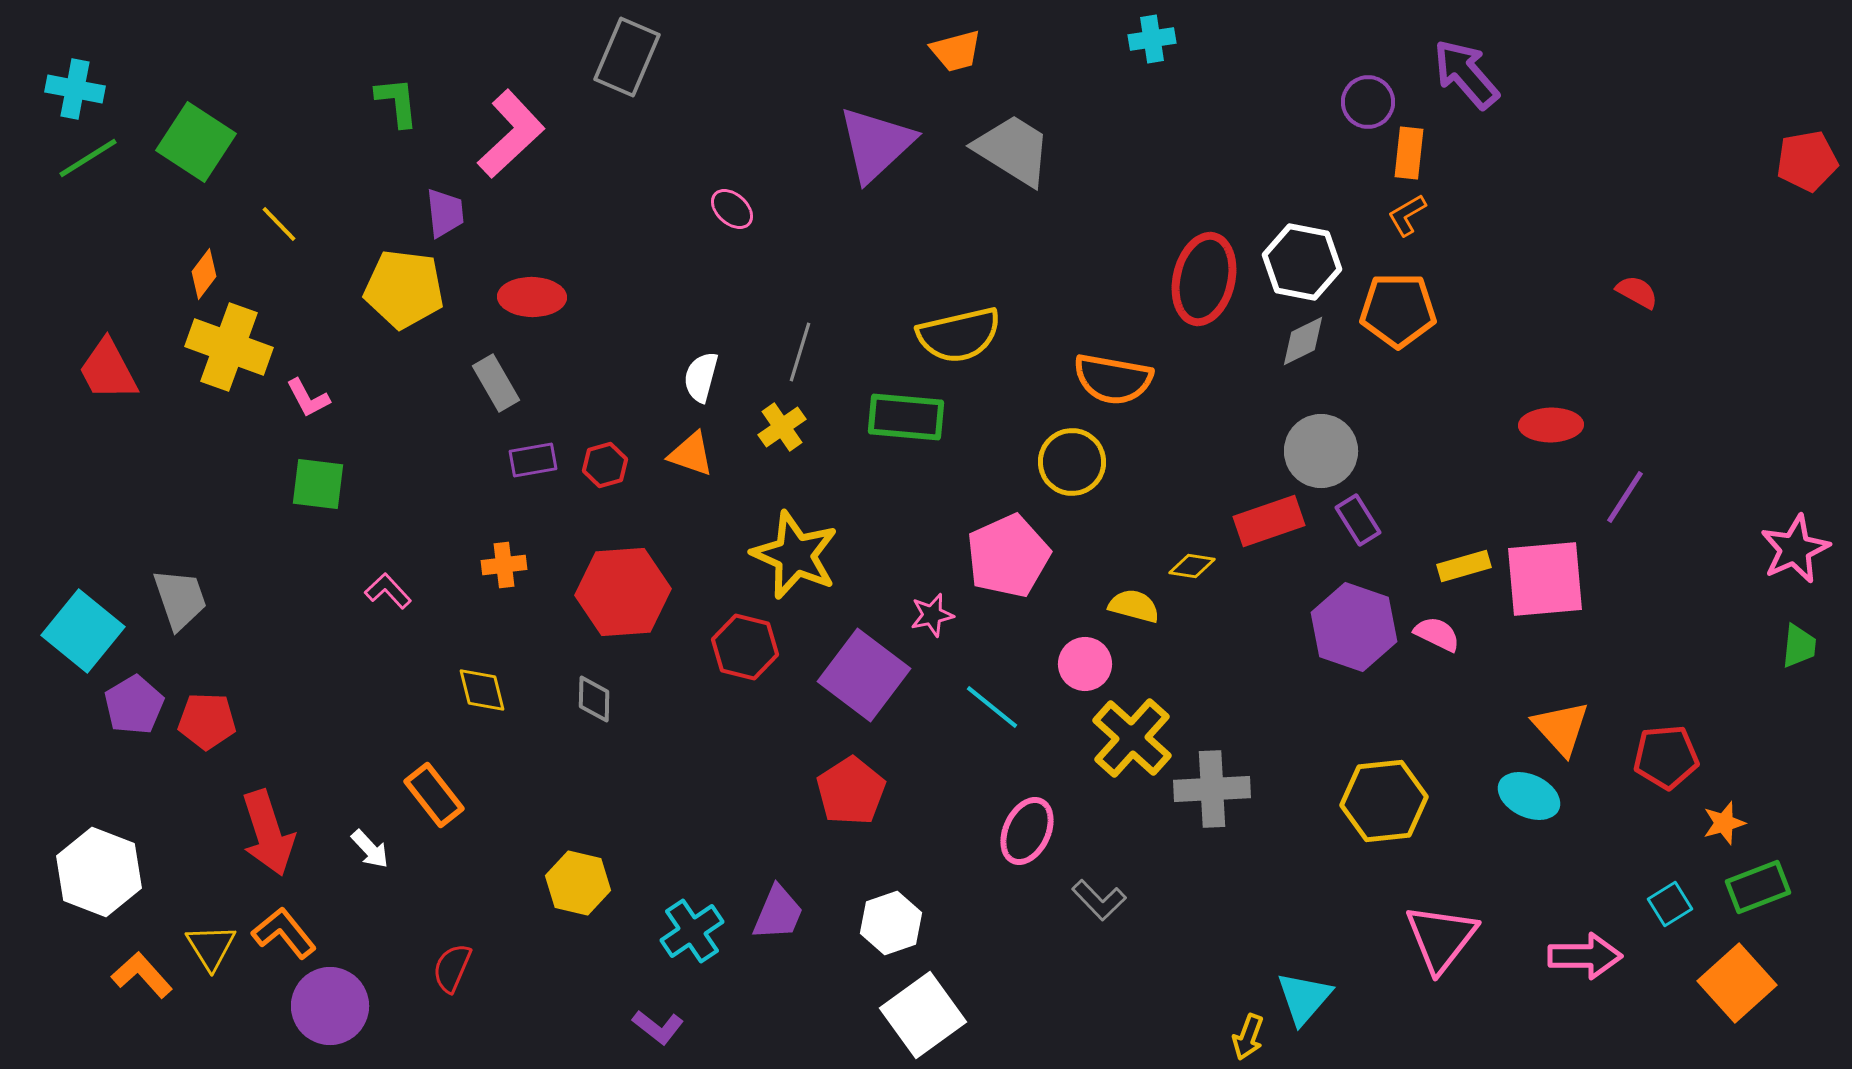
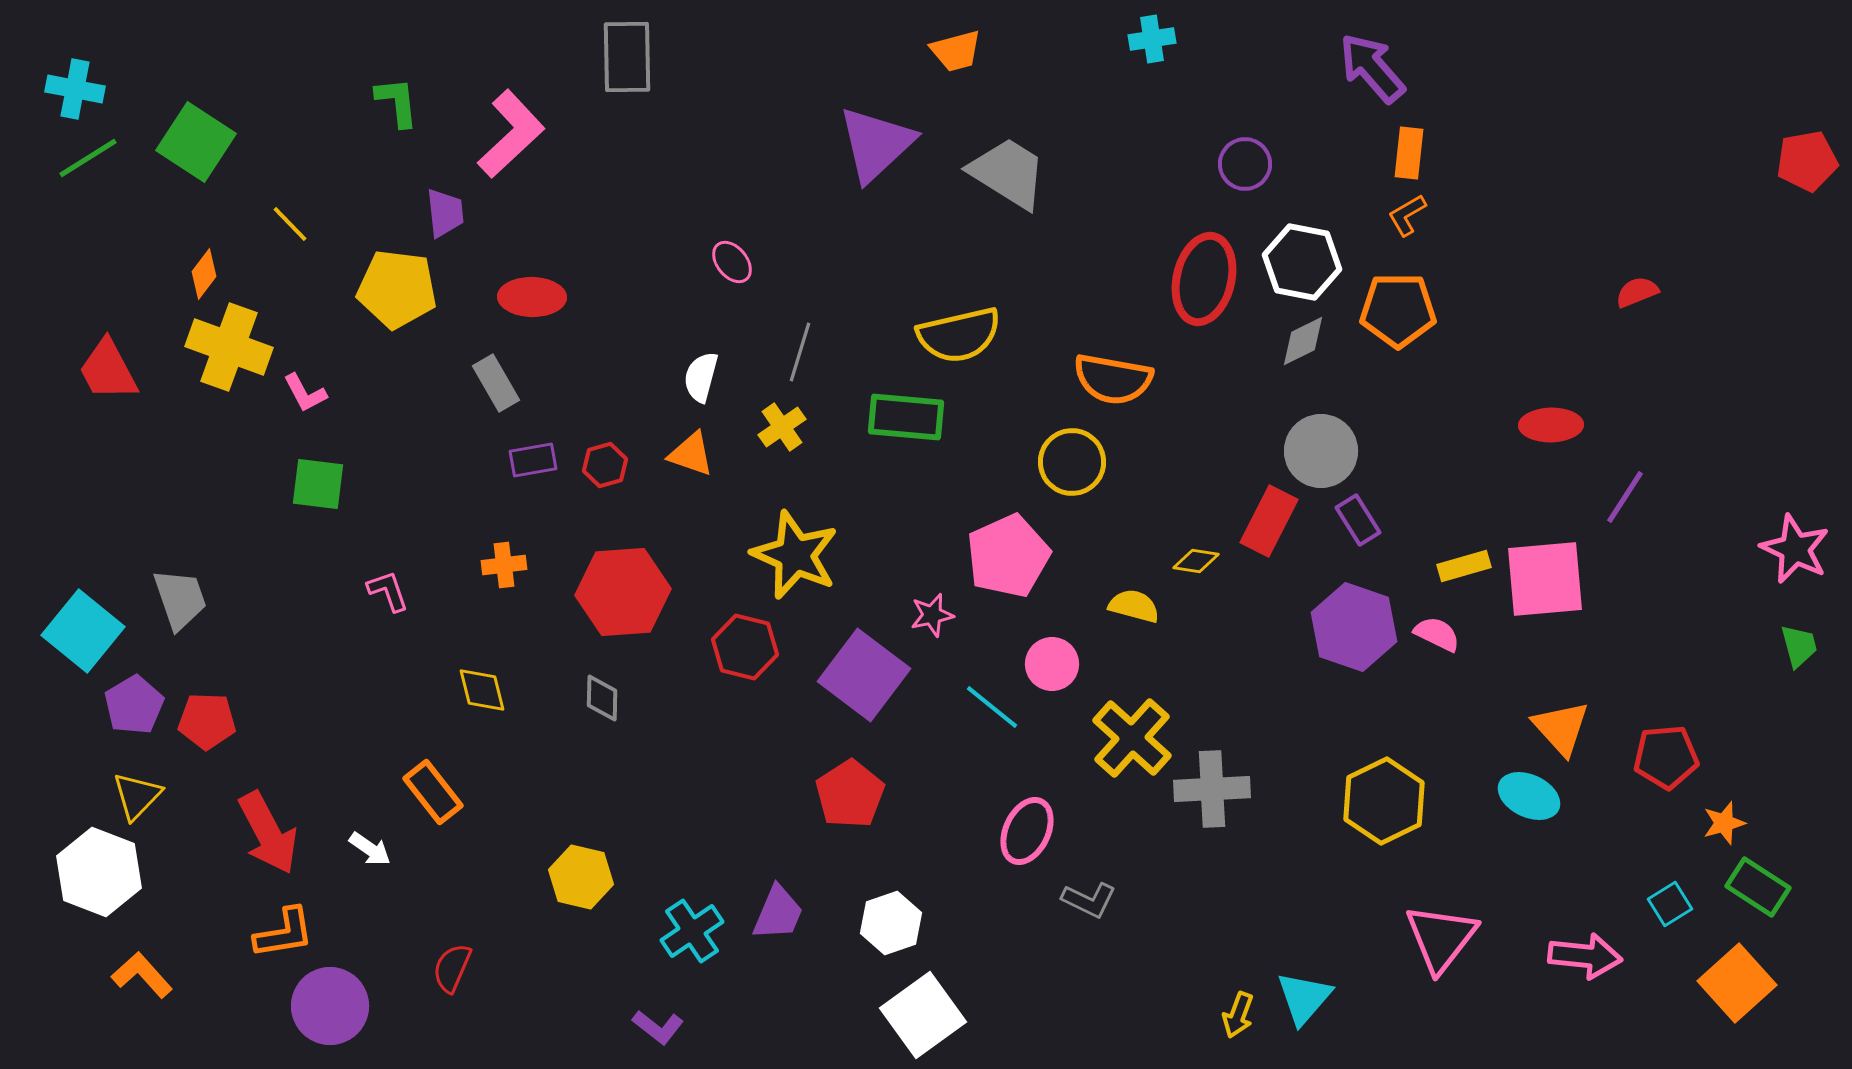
gray rectangle at (627, 57): rotated 24 degrees counterclockwise
purple arrow at (1466, 74): moved 94 px left, 6 px up
purple circle at (1368, 102): moved 123 px left, 62 px down
gray trapezoid at (1013, 150): moved 5 px left, 23 px down
pink ellipse at (732, 209): moved 53 px down; rotated 9 degrees clockwise
yellow line at (279, 224): moved 11 px right
yellow pentagon at (404, 289): moved 7 px left
red semicircle at (1637, 292): rotated 51 degrees counterclockwise
pink L-shape at (308, 398): moved 3 px left, 5 px up
red rectangle at (1269, 521): rotated 44 degrees counterclockwise
pink star at (1795, 549): rotated 22 degrees counterclockwise
yellow diamond at (1192, 566): moved 4 px right, 5 px up
pink L-shape at (388, 591): rotated 24 degrees clockwise
green trapezoid at (1799, 646): rotated 21 degrees counterclockwise
pink circle at (1085, 664): moved 33 px left
gray diamond at (594, 699): moved 8 px right, 1 px up
red pentagon at (851, 791): moved 1 px left, 3 px down
orange rectangle at (434, 795): moved 1 px left, 3 px up
yellow hexagon at (1384, 801): rotated 20 degrees counterclockwise
red arrow at (268, 833): rotated 10 degrees counterclockwise
white arrow at (370, 849): rotated 12 degrees counterclockwise
yellow hexagon at (578, 883): moved 3 px right, 6 px up
green rectangle at (1758, 887): rotated 54 degrees clockwise
gray L-shape at (1099, 900): moved 10 px left; rotated 20 degrees counterclockwise
orange L-shape at (284, 933): rotated 120 degrees clockwise
yellow triangle at (211, 947): moved 74 px left, 151 px up; rotated 16 degrees clockwise
pink arrow at (1585, 956): rotated 6 degrees clockwise
yellow arrow at (1248, 1037): moved 10 px left, 22 px up
